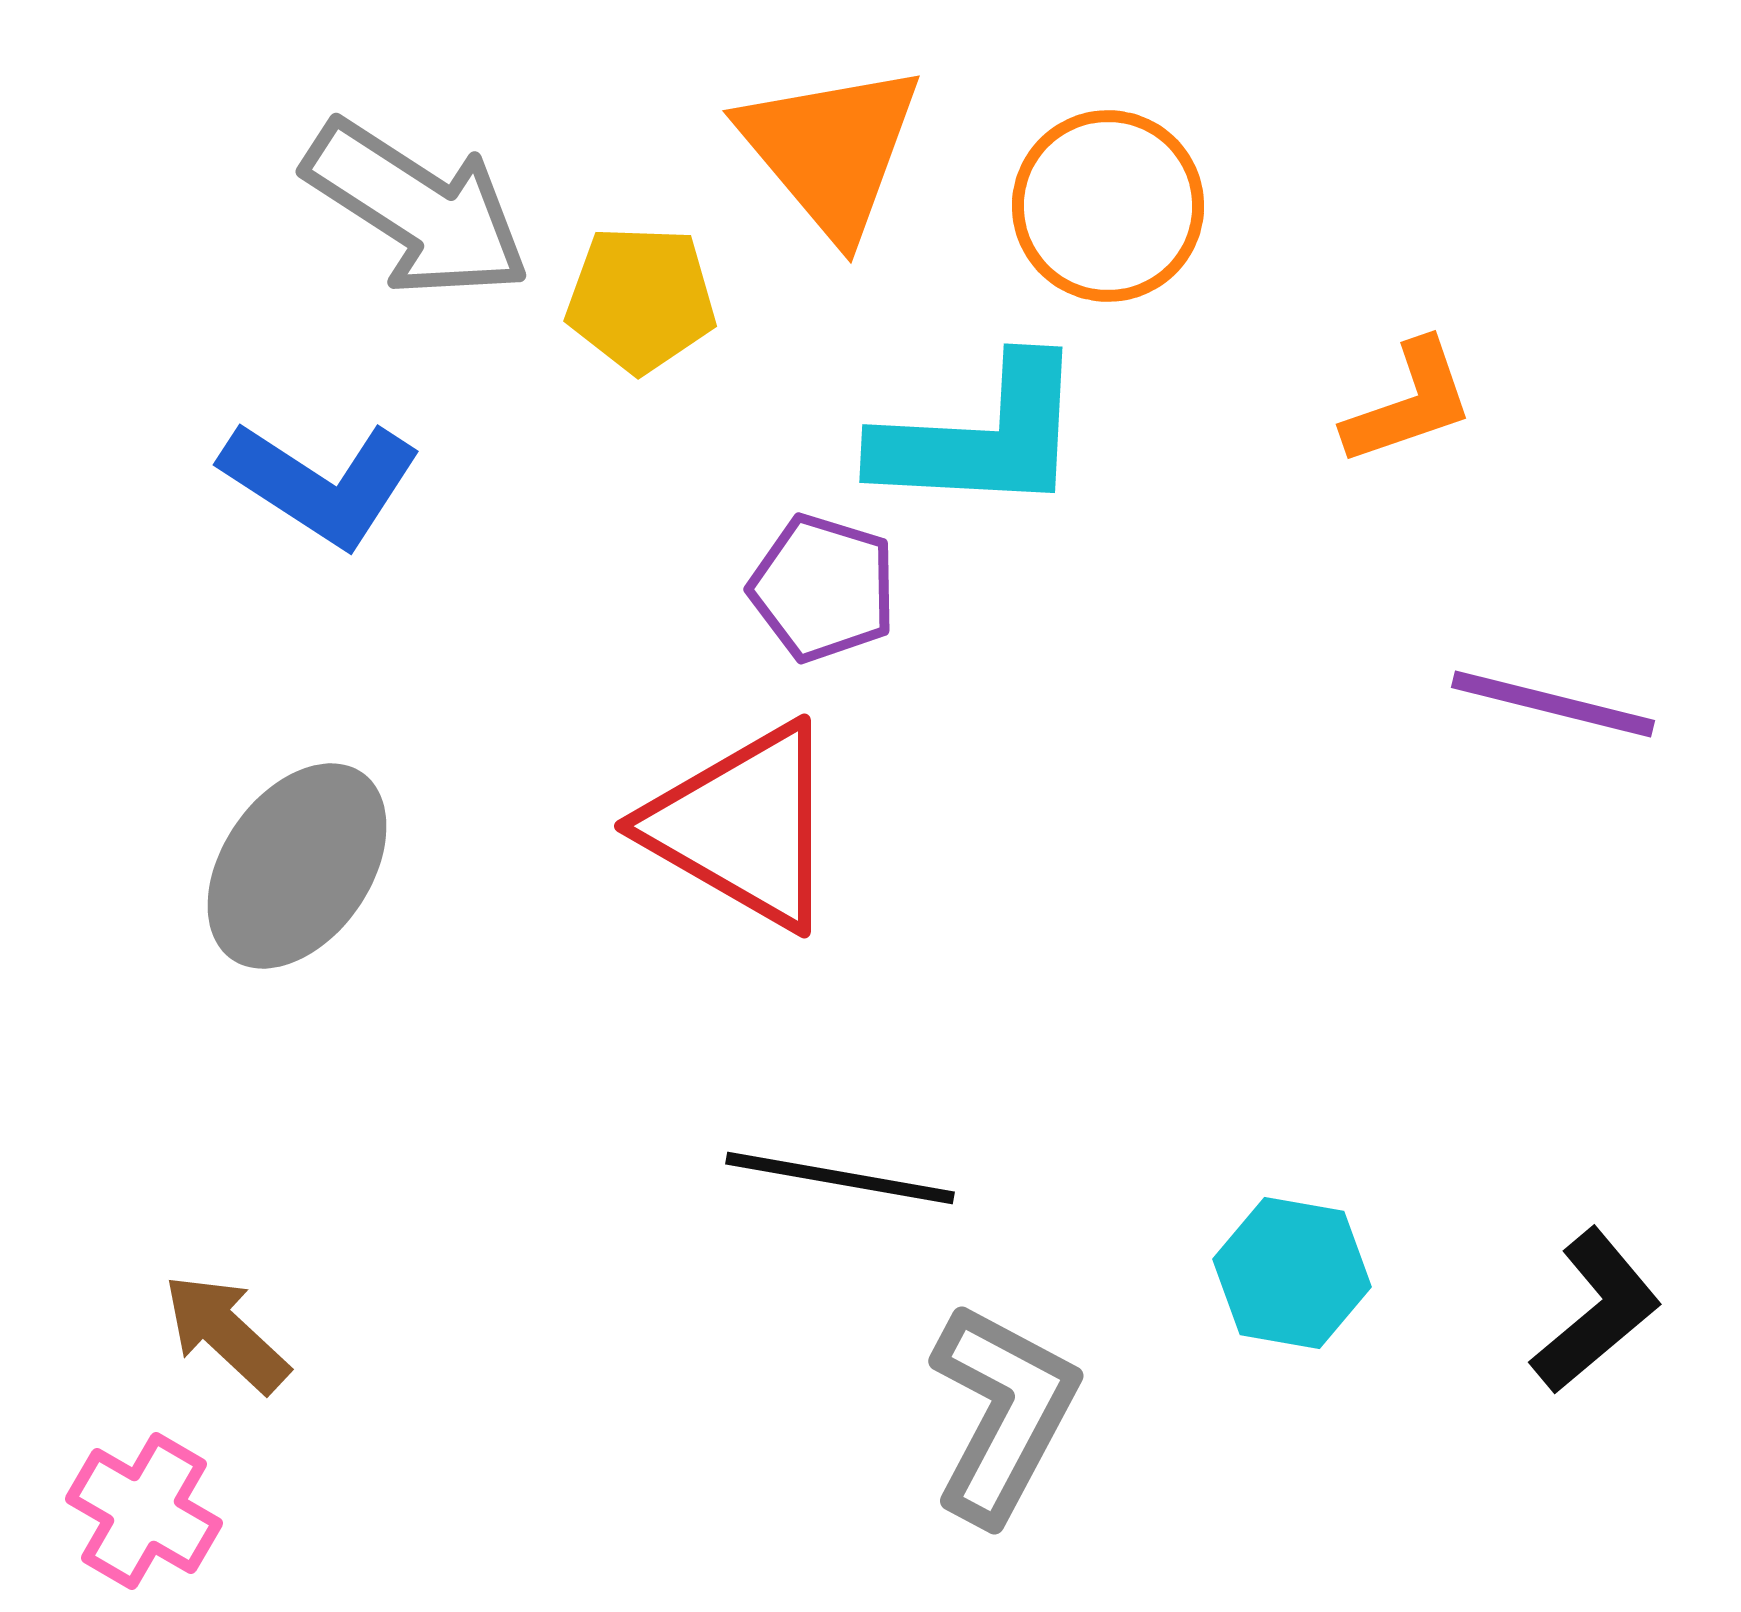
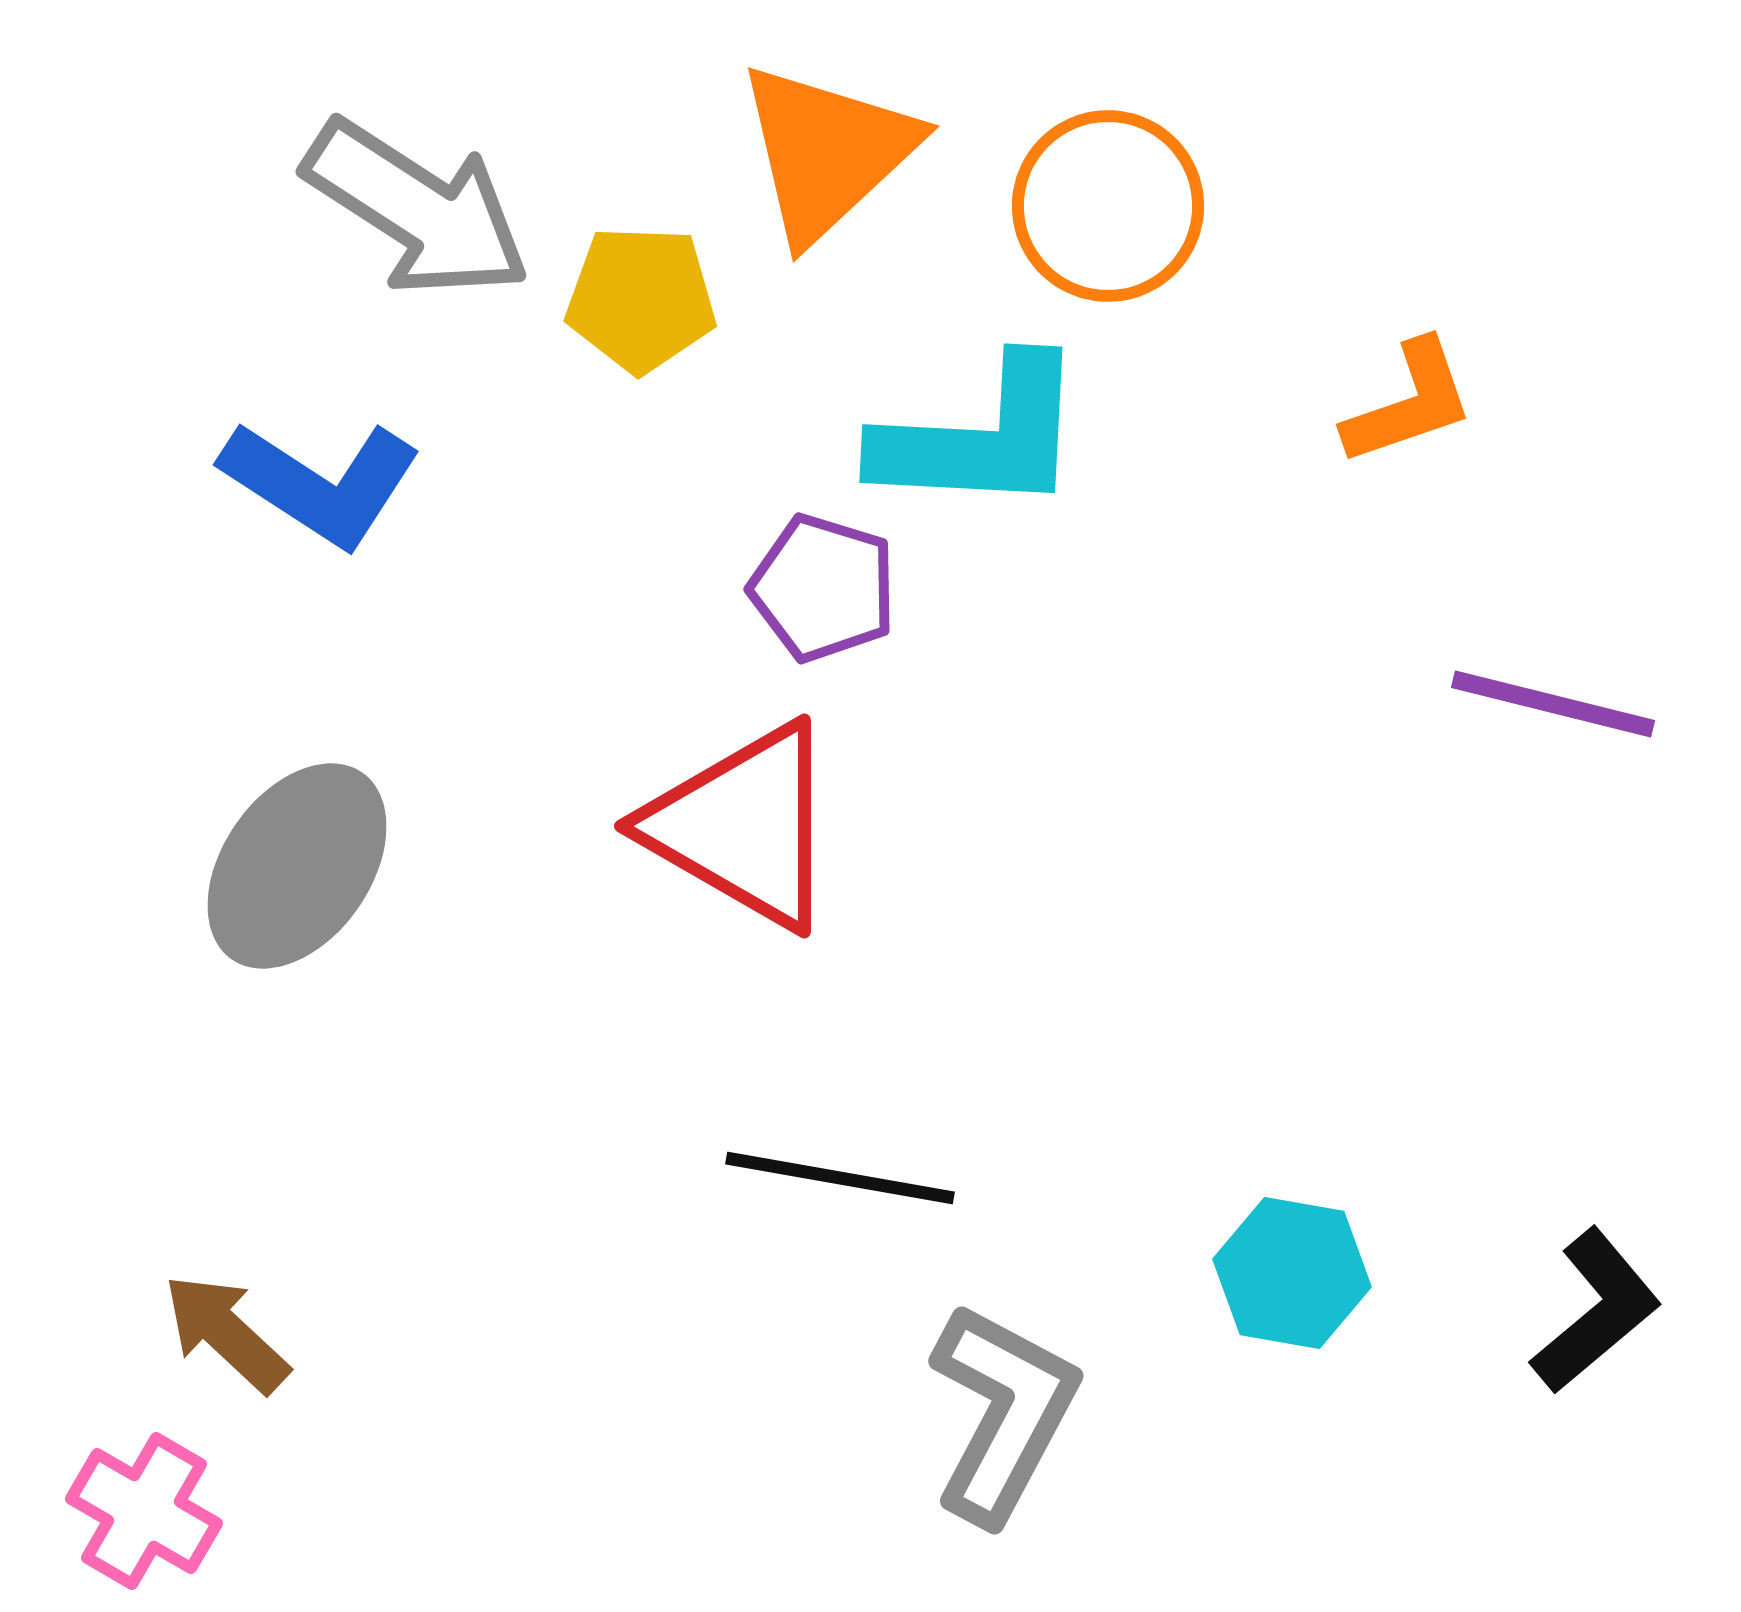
orange triangle: moved 4 px left, 2 px down; rotated 27 degrees clockwise
